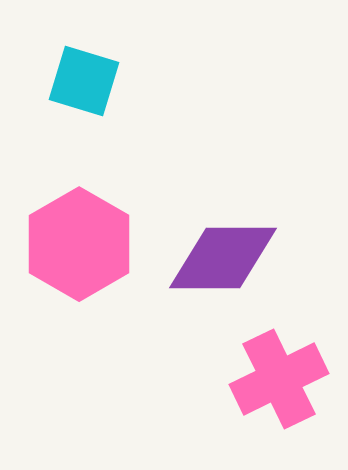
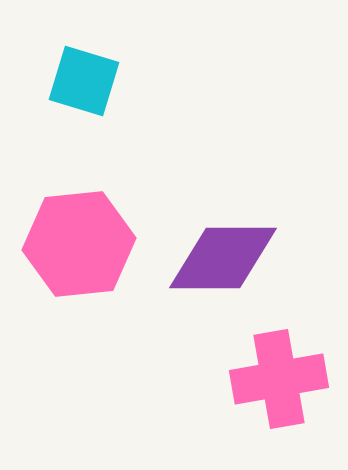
pink hexagon: rotated 24 degrees clockwise
pink cross: rotated 16 degrees clockwise
